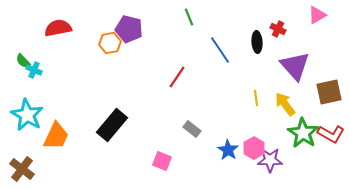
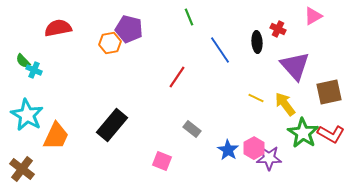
pink triangle: moved 4 px left, 1 px down
yellow line: rotated 56 degrees counterclockwise
purple star: moved 1 px left, 2 px up
